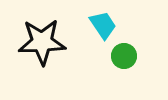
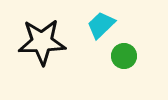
cyan trapezoid: moved 2 px left; rotated 100 degrees counterclockwise
